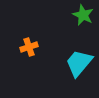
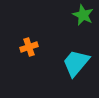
cyan trapezoid: moved 3 px left
